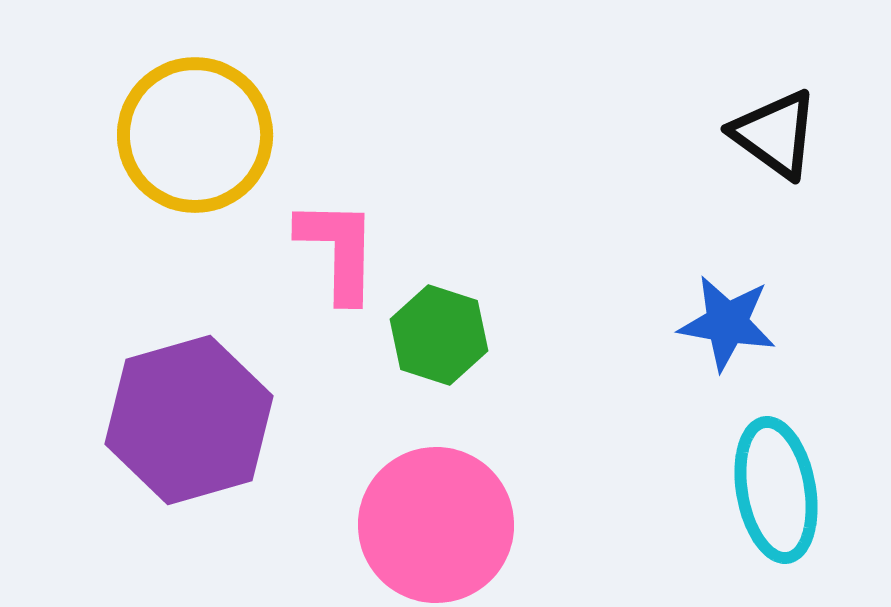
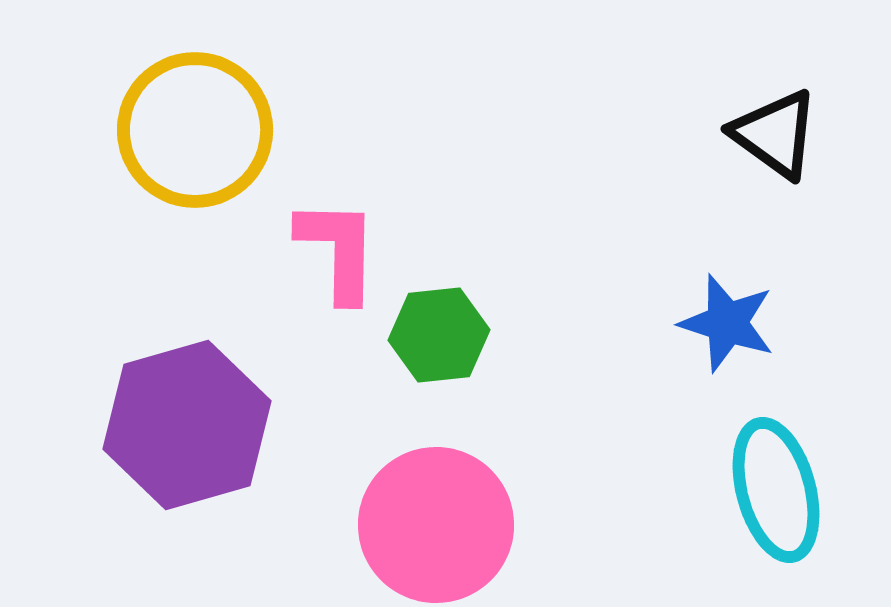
yellow circle: moved 5 px up
blue star: rotated 8 degrees clockwise
green hexagon: rotated 24 degrees counterclockwise
purple hexagon: moved 2 px left, 5 px down
cyan ellipse: rotated 5 degrees counterclockwise
